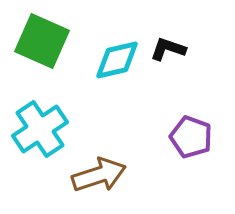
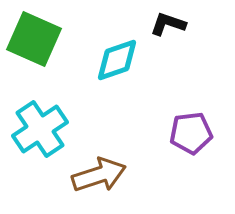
green square: moved 8 px left, 2 px up
black L-shape: moved 25 px up
cyan diamond: rotated 6 degrees counterclockwise
purple pentagon: moved 4 px up; rotated 27 degrees counterclockwise
